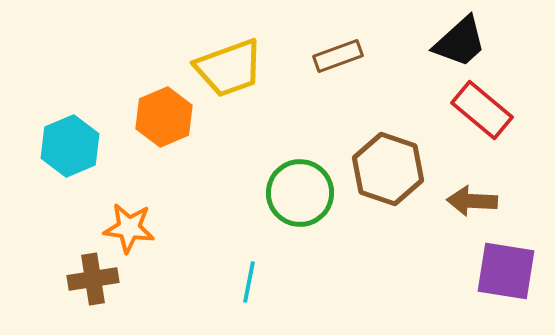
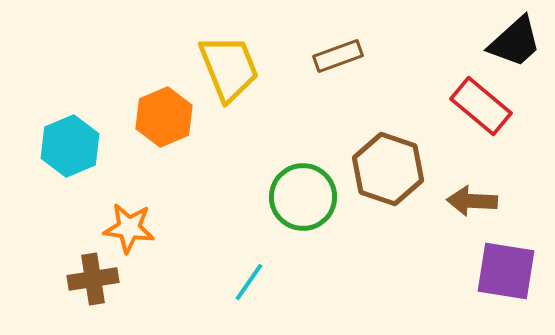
black trapezoid: moved 55 px right
yellow trapezoid: rotated 92 degrees counterclockwise
red rectangle: moved 1 px left, 4 px up
green circle: moved 3 px right, 4 px down
cyan line: rotated 24 degrees clockwise
